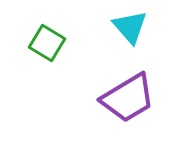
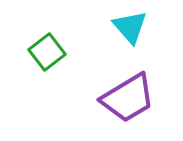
green square: moved 9 px down; rotated 21 degrees clockwise
